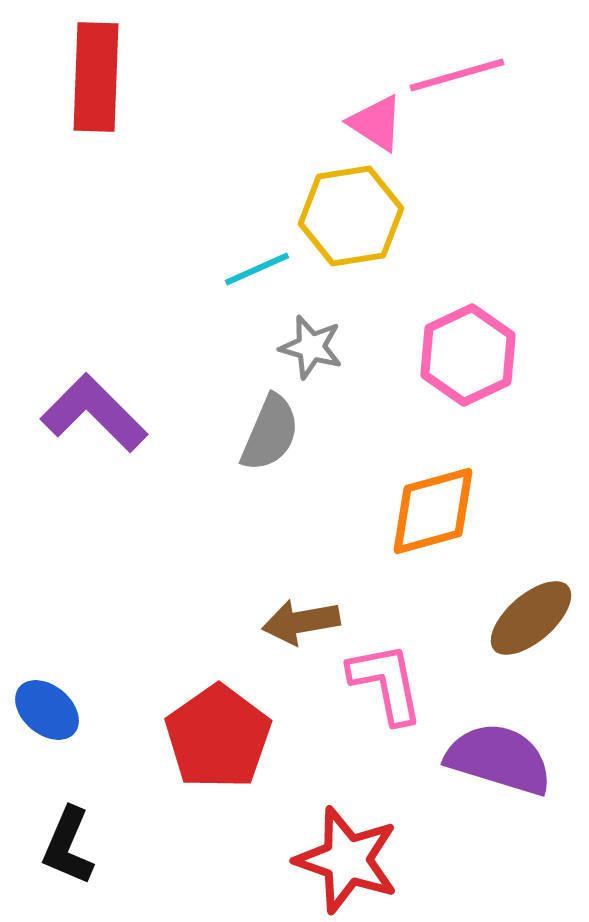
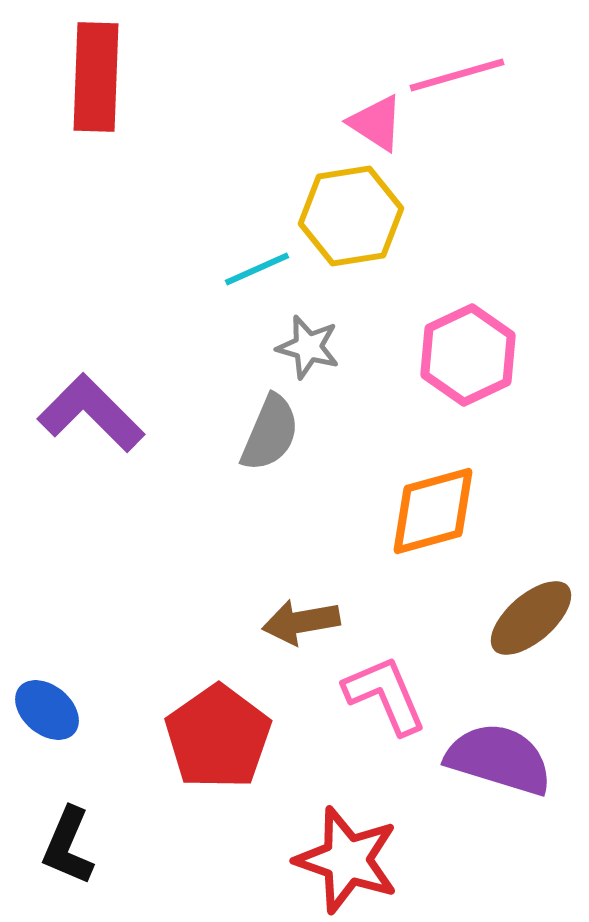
gray star: moved 3 px left
purple L-shape: moved 3 px left
pink L-shape: moved 1 px left, 12 px down; rotated 12 degrees counterclockwise
